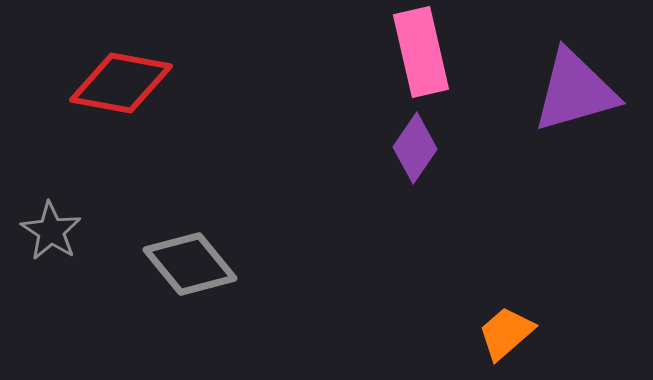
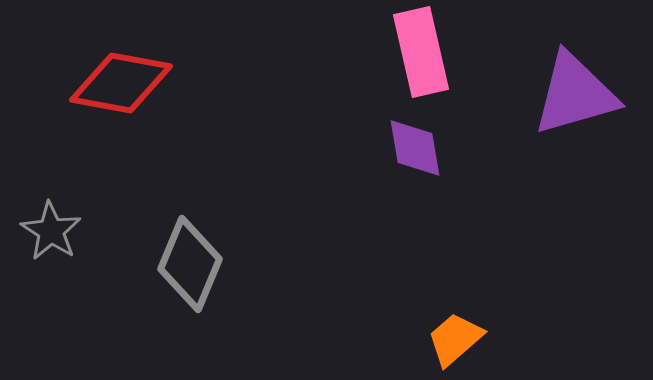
purple triangle: moved 3 px down
purple diamond: rotated 44 degrees counterclockwise
gray diamond: rotated 62 degrees clockwise
orange trapezoid: moved 51 px left, 6 px down
